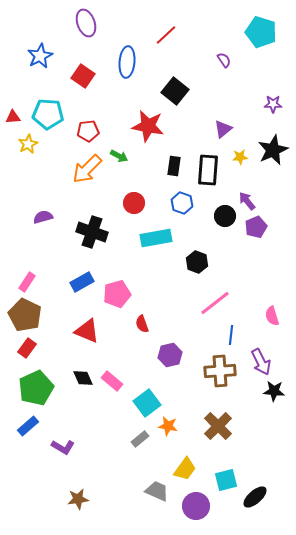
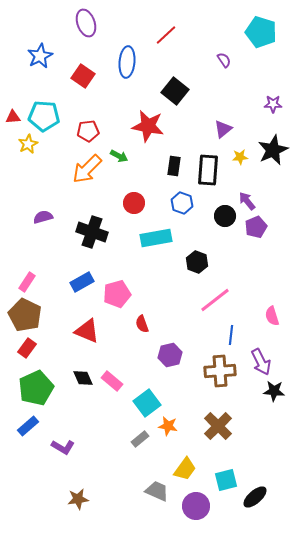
cyan pentagon at (48, 114): moved 4 px left, 2 px down
pink line at (215, 303): moved 3 px up
